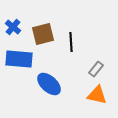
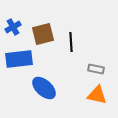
blue cross: rotated 21 degrees clockwise
blue rectangle: rotated 12 degrees counterclockwise
gray rectangle: rotated 63 degrees clockwise
blue ellipse: moved 5 px left, 4 px down
